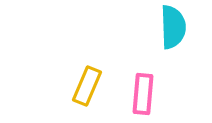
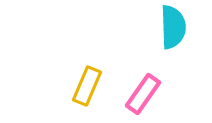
pink rectangle: rotated 30 degrees clockwise
